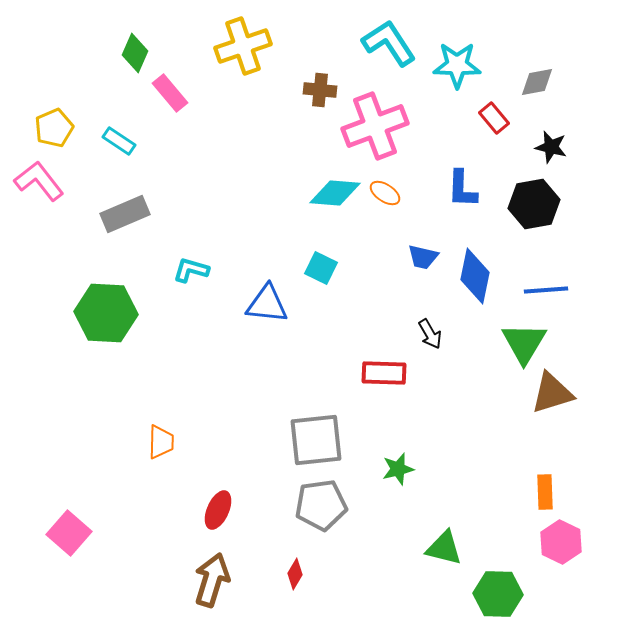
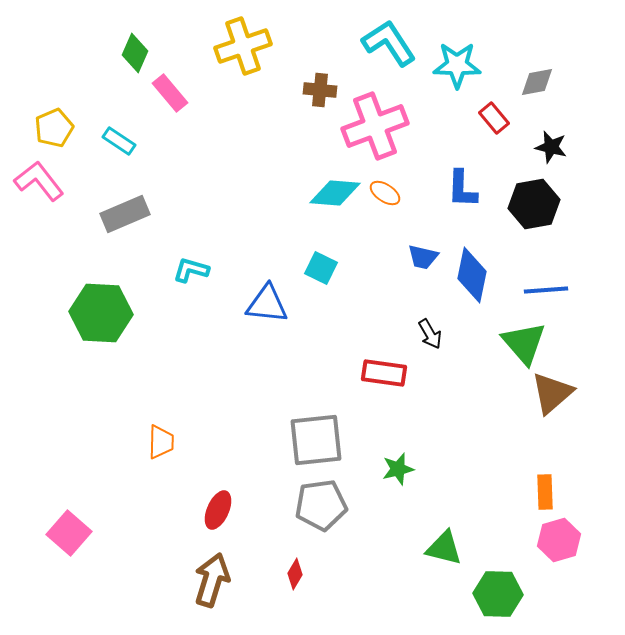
blue diamond at (475, 276): moved 3 px left, 1 px up
green hexagon at (106, 313): moved 5 px left
green triangle at (524, 343): rotated 12 degrees counterclockwise
red rectangle at (384, 373): rotated 6 degrees clockwise
brown triangle at (552, 393): rotated 24 degrees counterclockwise
pink hexagon at (561, 542): moved 2 px left, 2 px up; rotated 18 degrees clockwise
